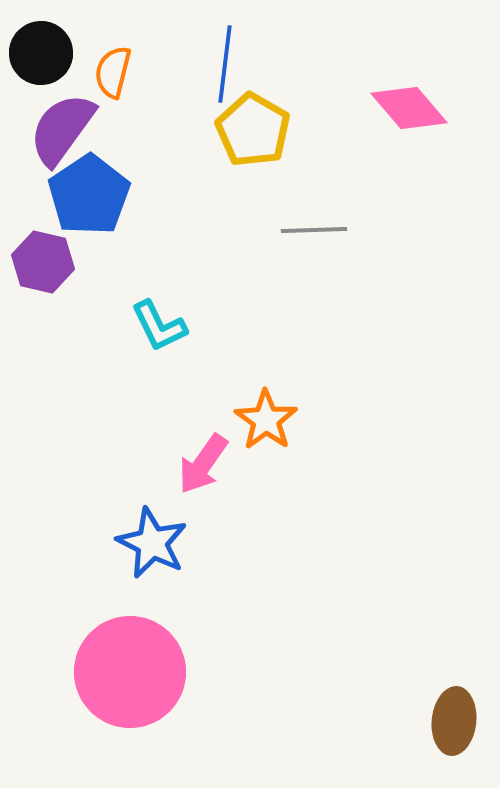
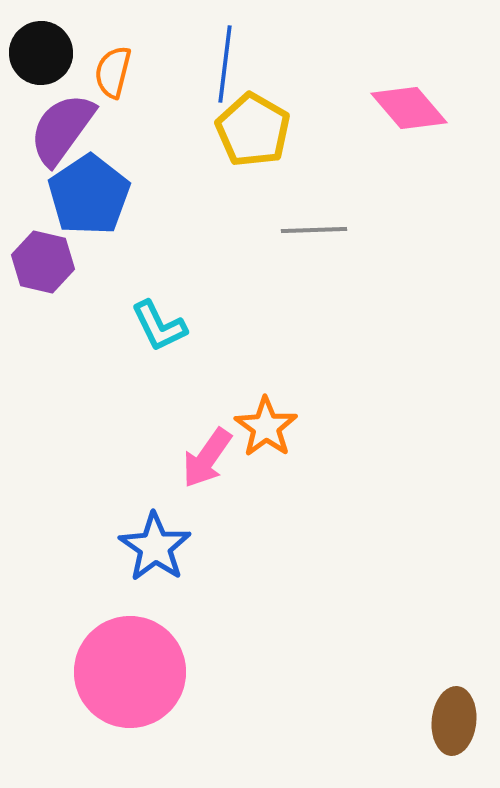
orange star: moved 7 px down
pink arrow: moved 4 px right, 6 px up
blue star: moved 3 px right, 4 px down; rotated 8 degrees clockwise
